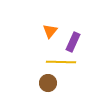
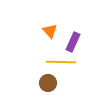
orange triangle: rotated 21 degrees counterclockwise
